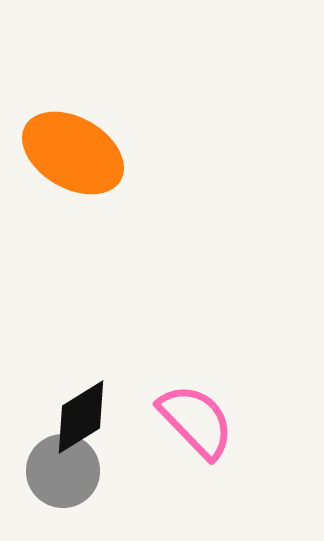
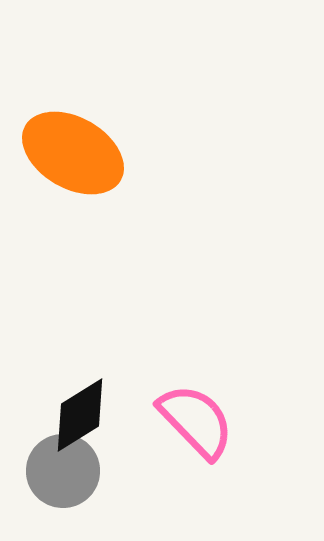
black diamond: moved 1 px left, 2 px up
